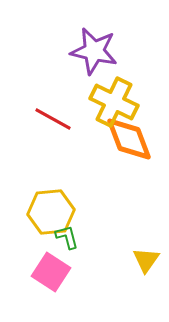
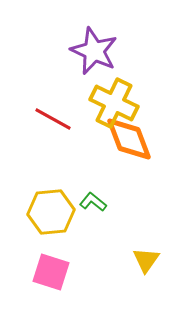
purple star: rotated 12 degrees clockwise
yellow cross: moved 1 px down
green L-shape: moved 26 px right, 35 px up; rotated 36 degrees counterclockwise
pink square: rotated 15 degrees counterclockwise
